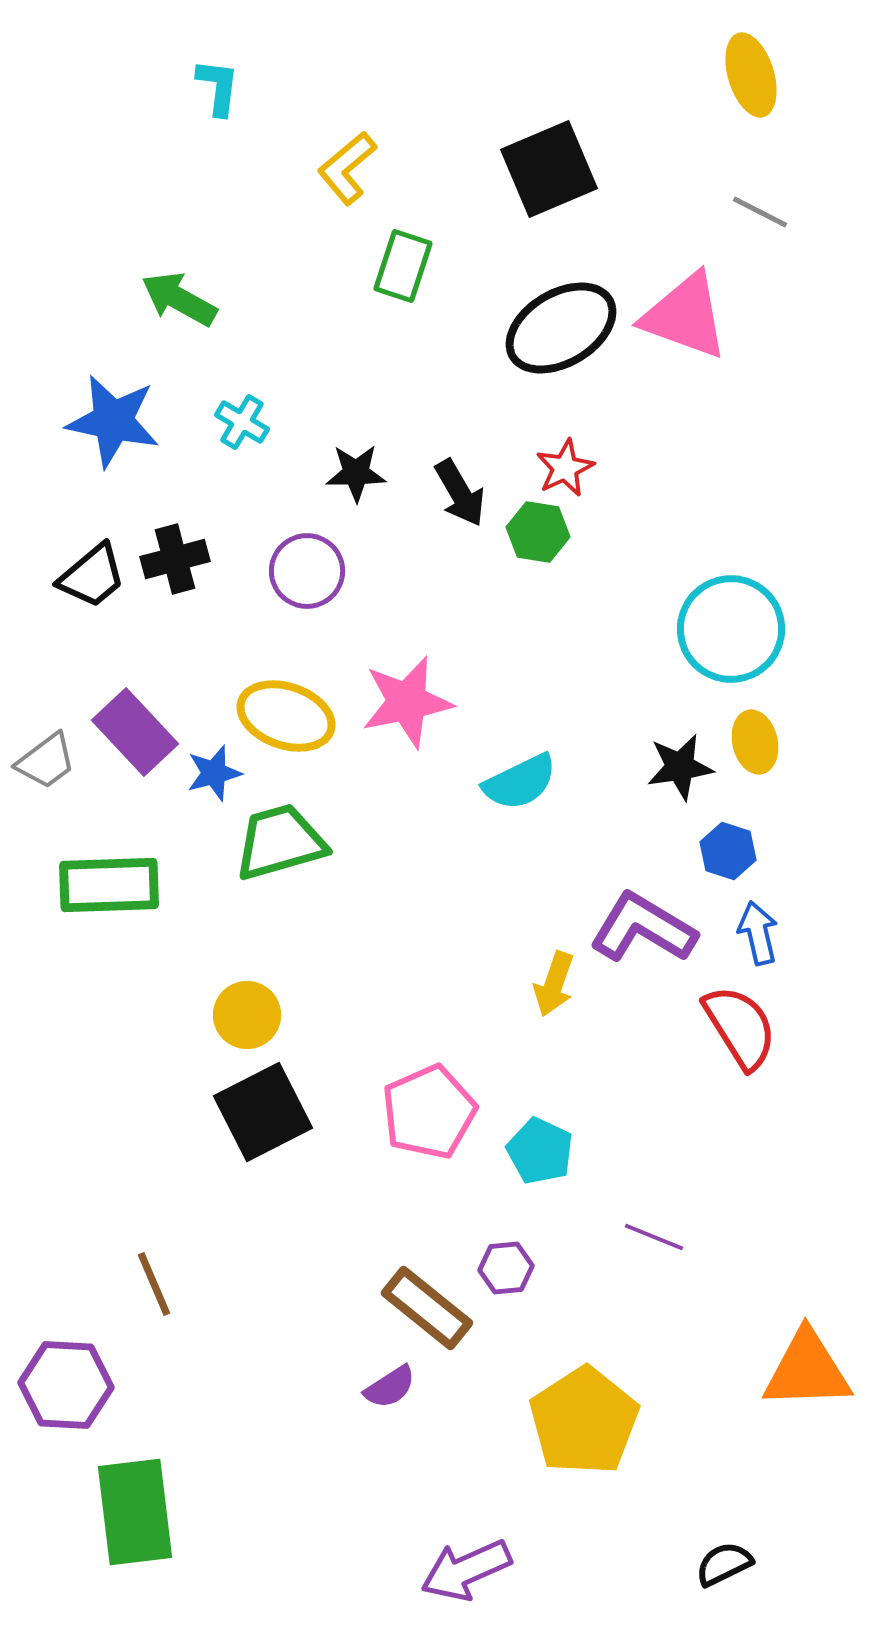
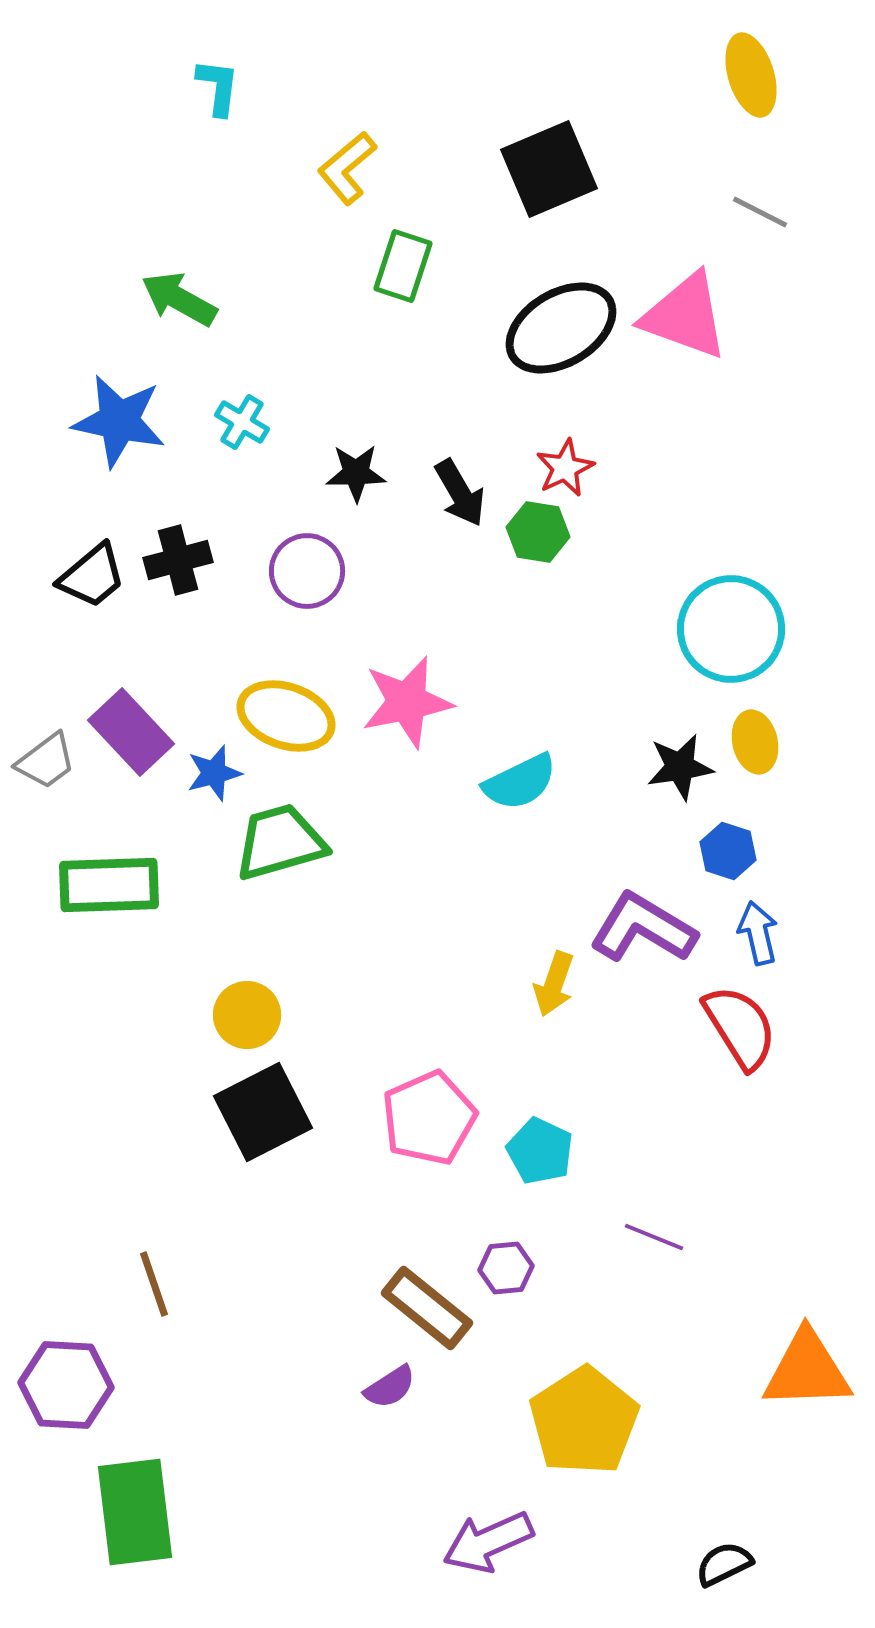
blue star at (113, 421): moved 6 px right
black cross at (175, 559): moved 3 px right, 1 px down
purple rectangle at (135, 732): moved 4 px left
pink pentagon at (429, 1112): moved 6 px down
brown line at (154, 1284): rotated 4 degrees clockwise
purple arrow at (466, 1570): moved 22 px right, 28 px up
